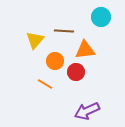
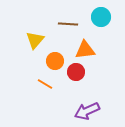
brown line: moved 4 px right, 7 px up
